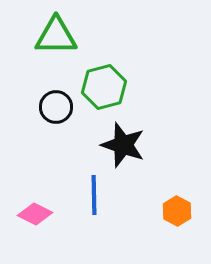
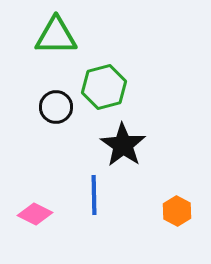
black star: rotated 15 degrees clockwise
